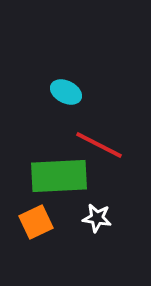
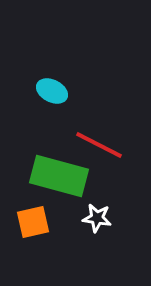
cyan ellipse: moved 14 px left, 1 px up
green rectangle: rotated 18 degrees clockwise
orange square: moved 3 px left; rotated 12 degrees clockwise
